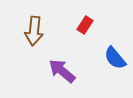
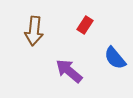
purple arrow: moved 7 px right
